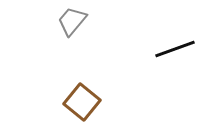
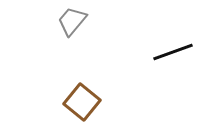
black line: moved 2 px left, 3 px down
